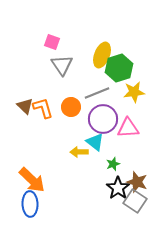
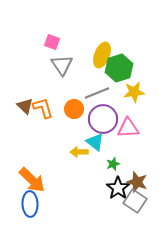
orange circle: moved 3 px right, 2 px down
